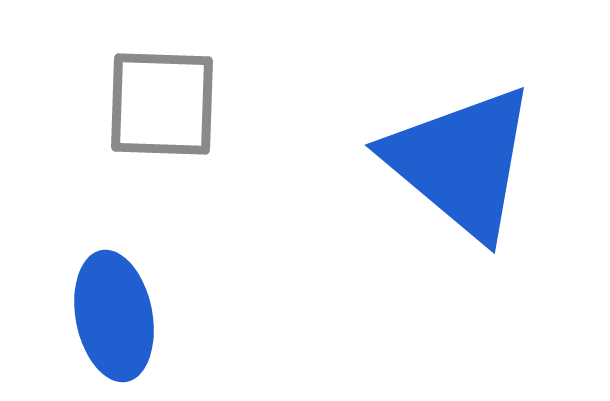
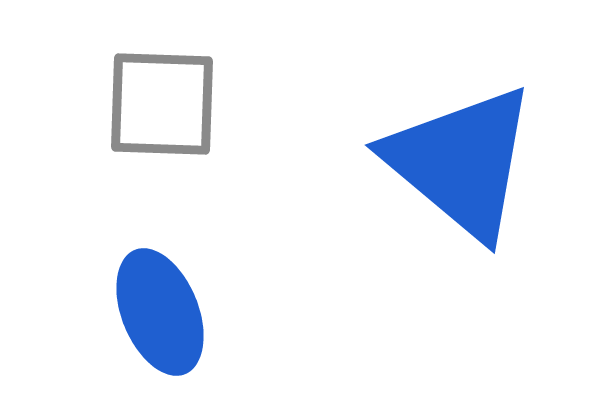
blue ellipse: moved 46 px right, 4 px up; rotated 11 degrees counterclockwise
